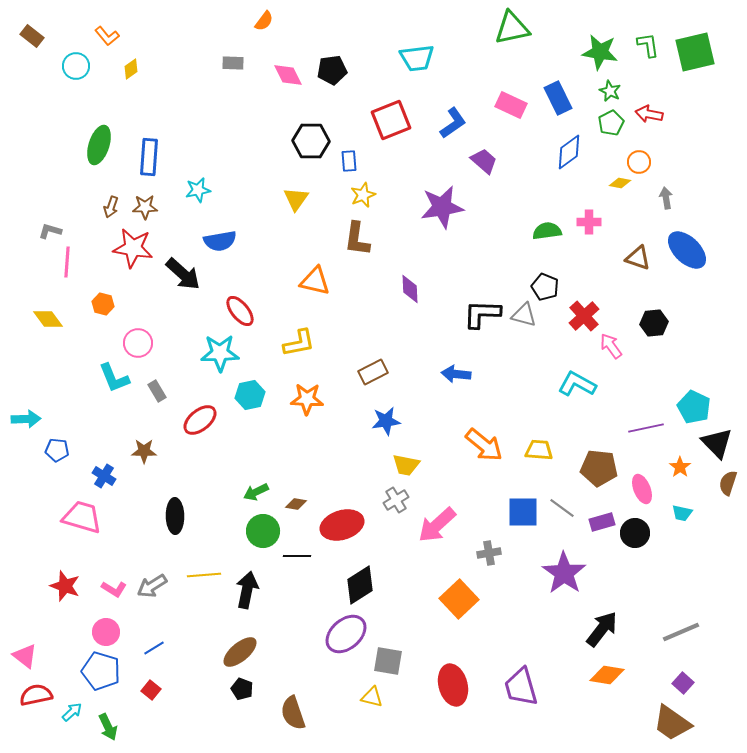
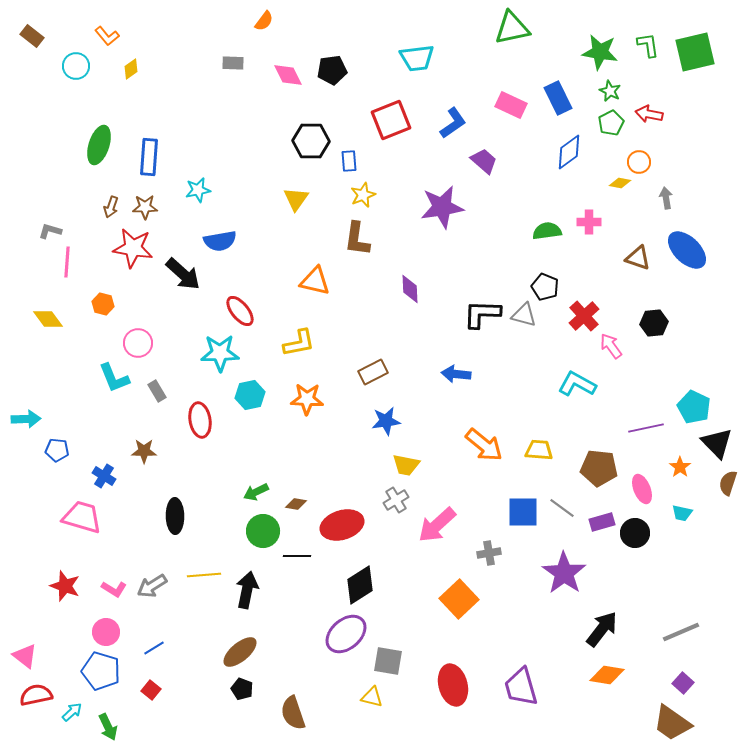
red ellipse at (200, 420): rotated 60 degrees counterclockwise
